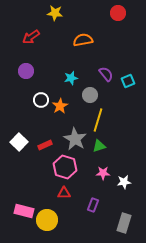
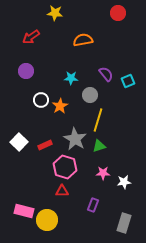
cyan star: rotated 16 degrees clockwise
red triangle: moved 2 px left, 2 px up
